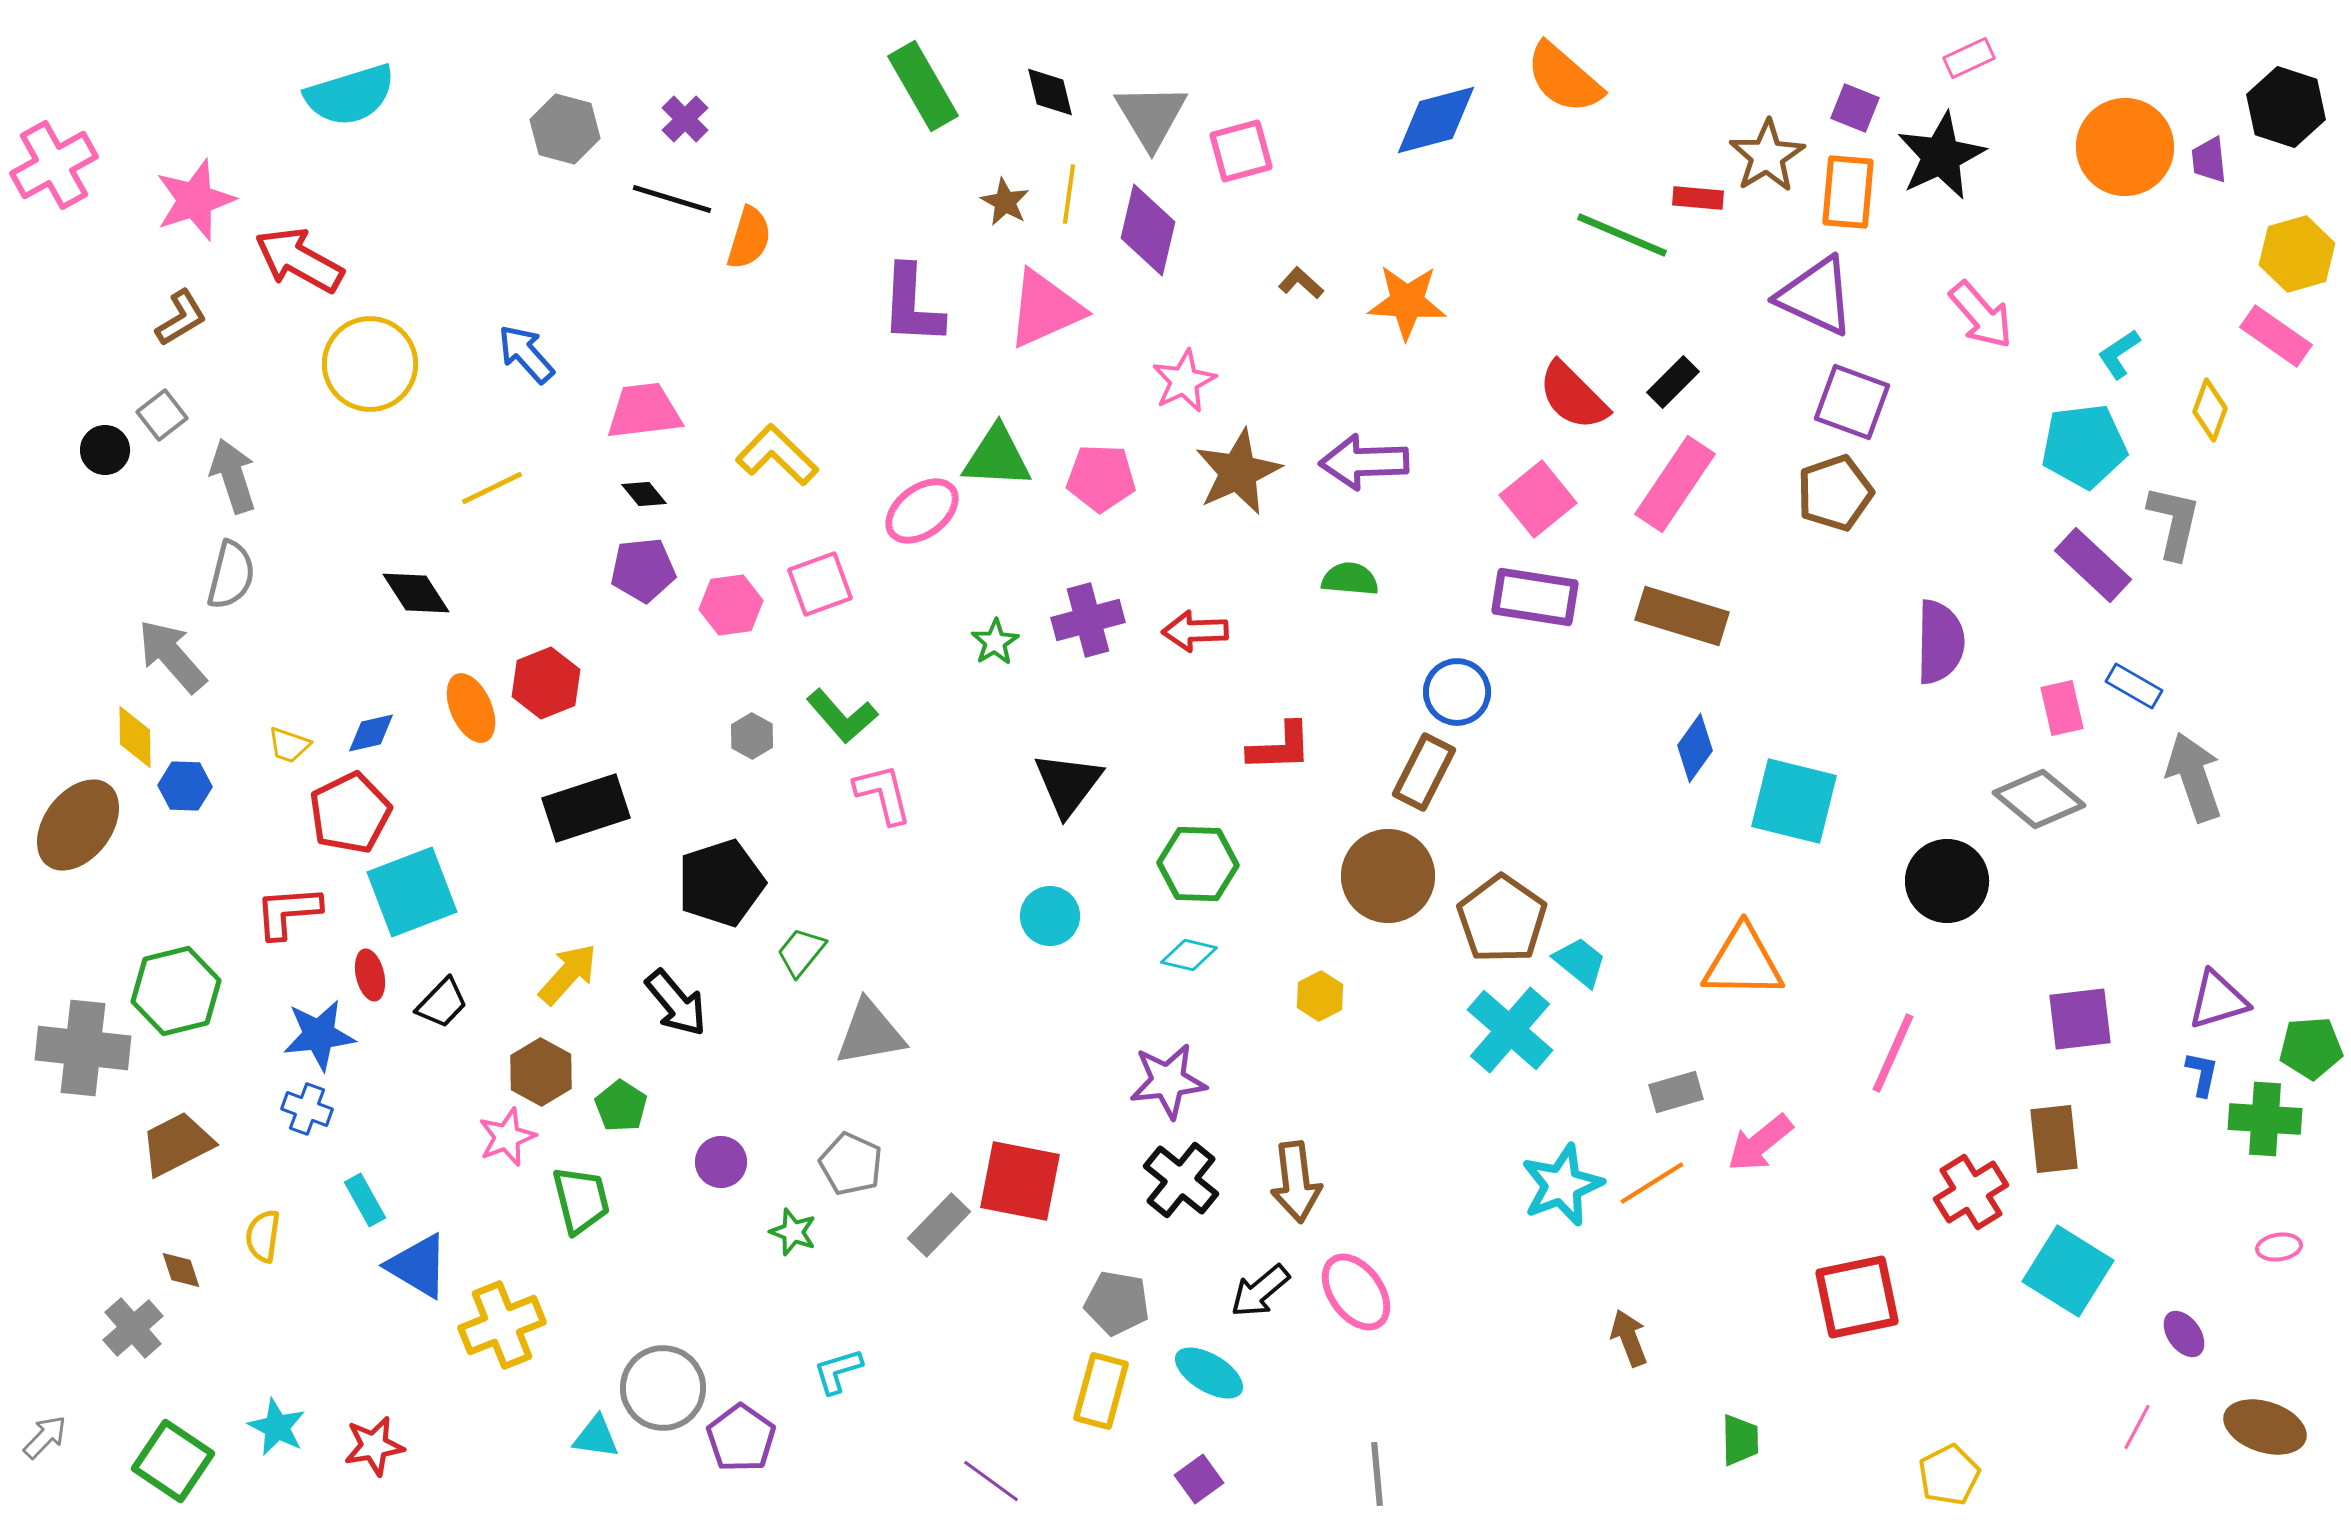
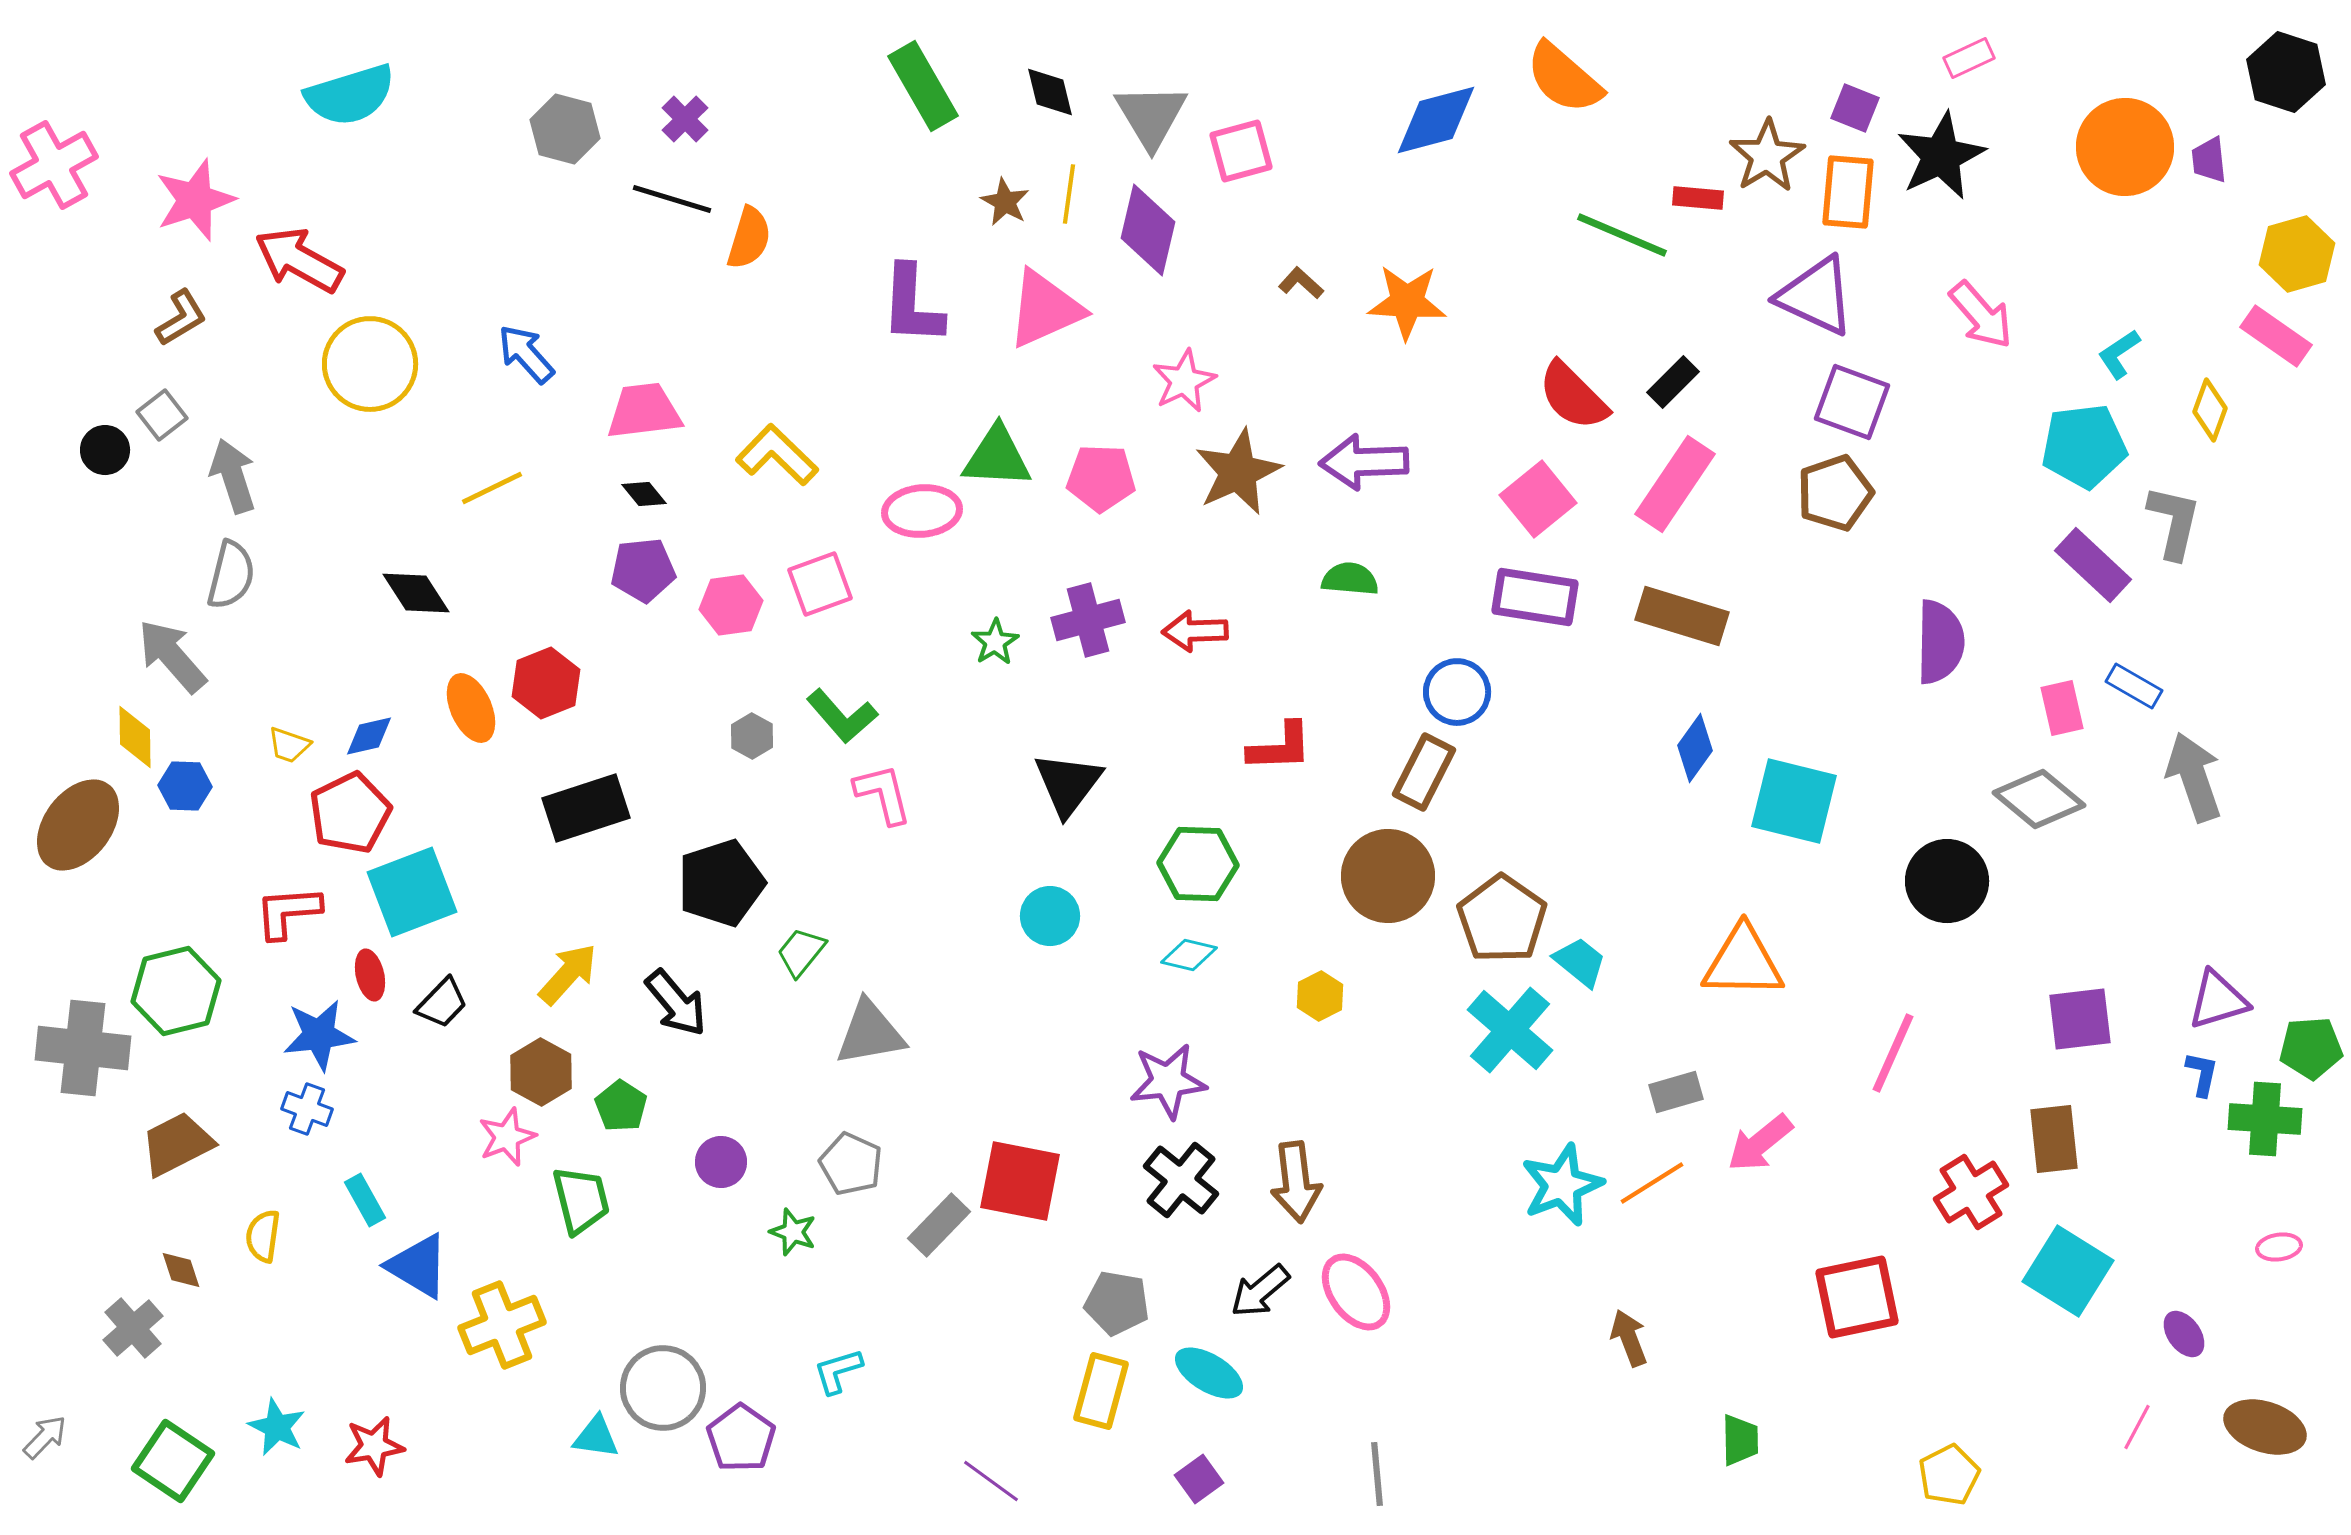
black hexagon at (2286, 107): moved 35 px up
pink ellipse at (922, 511): rotated 32 degrees clockwise
blue diamond at (371, 733): moved 2 px left, 3 px down
